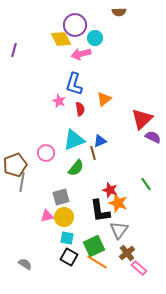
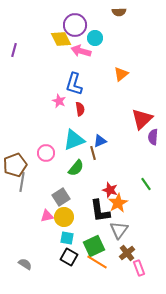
pink arrow: moved 3 px up; rotated 30 degrees clockwise
orange triangle: moved 17 px right, 25 px up
purple semicircle: rotated 112 degrees counterclockwise
gray square: rotated 18 degrees counterclockwise
orange star: rotated 24 degrees clockwise
pink rectangle: rotated 28 degrees clockwise
